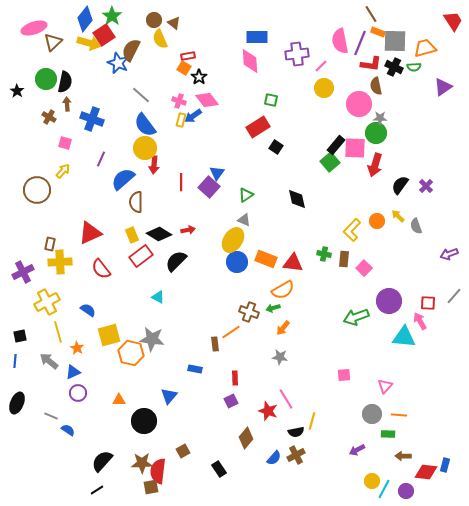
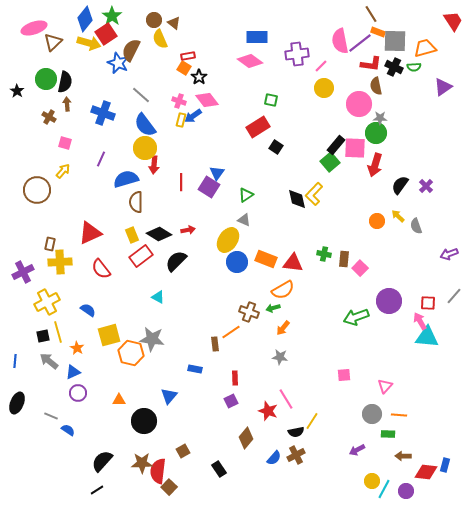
red square at (104, 35): moved 2 px right, 1 px up
purple line at (360, 43): rotated 30 degrees clockwise
pink diamond at (250, 61): rotated 50 degrees counterclockwise
blue cross at (92, 119): moved 11 px right, 6 px up
blue semicircle at (123, 179): moved 3 px right; rotated 25 degrees clockwise
purple square at (209, 187): rotated 10 degrees counterclockwise
yellow L-shape at (352, 230): moved 38 px left, 36 px up
yellow ellipse at (233, 240): moved 5 px left
pink square at (364, 268): moved 4 px left
black square at (20, 336): moved 23 px right
cyan triangle at (404, 337): moved 23 px right
yellow line at (312, 421): rotated 18 degrees clockwise
brown square at (151, 487): moved 18 px right; rotated 35 degrees counterclockwise
